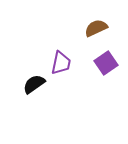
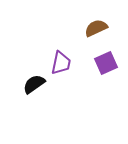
purple square: rotated 10 degrees clockwise
